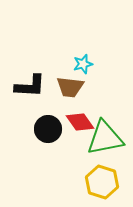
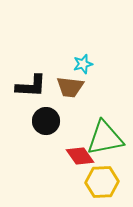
black L-shape: moved 1 px right
red diamond: moved 34 px down
black circle: moved 2 px left, 8 px up
yellow hexagon: rotated 20 degrees counterclockwise
